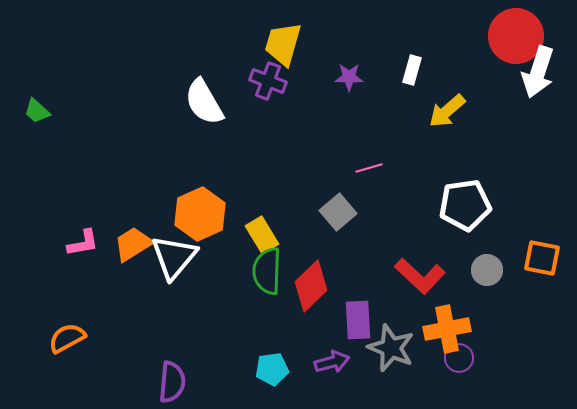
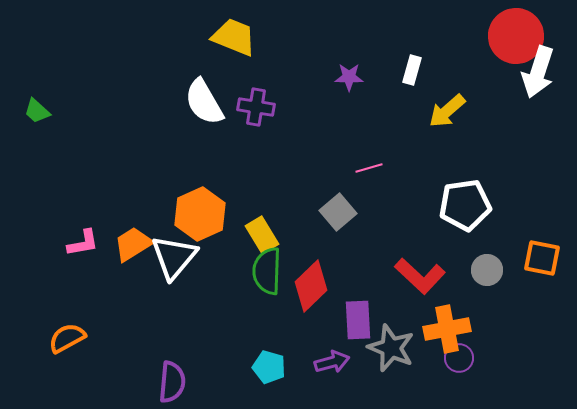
yellow trapezoid: moved 49 px left, 7 px up; rotated 96 degrees clockwise
purple cross: moved 12 px left, 26 px down; rotated 12 degrees counterclockwise
cyan pentagon: moved 3 px left, 2 px up; rotated 24 degrees clockwise
